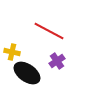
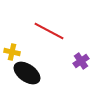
purple cross: moved 24 px right
